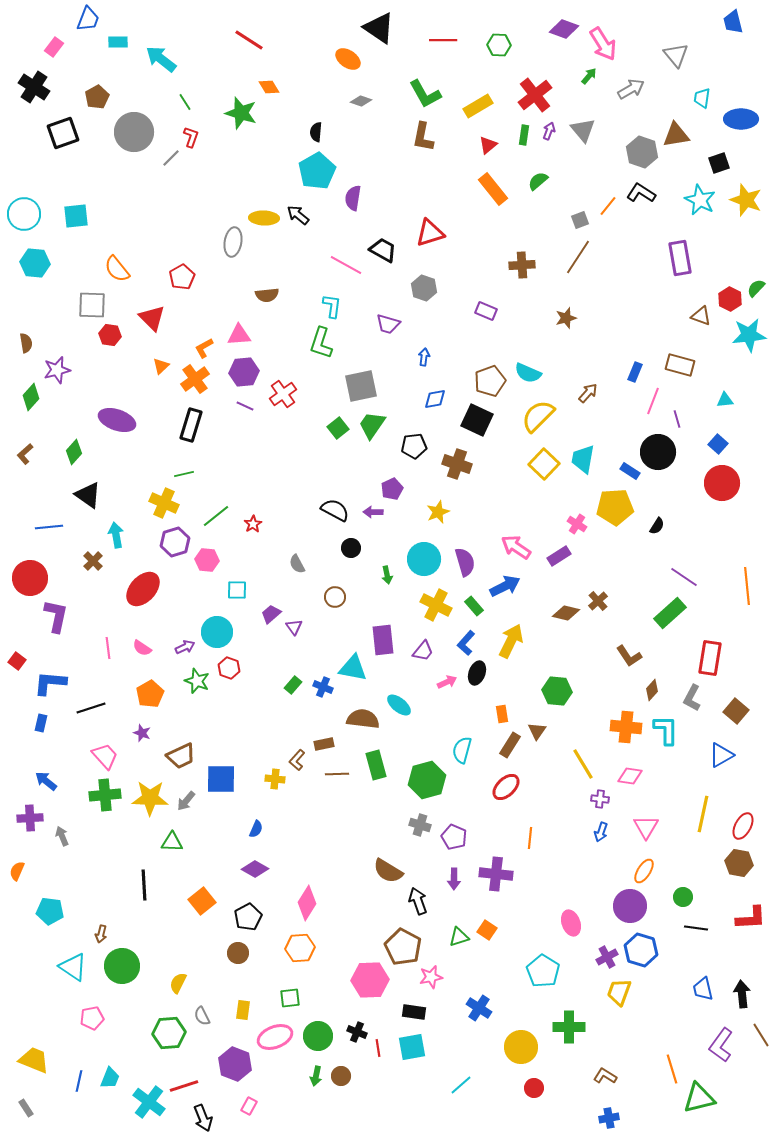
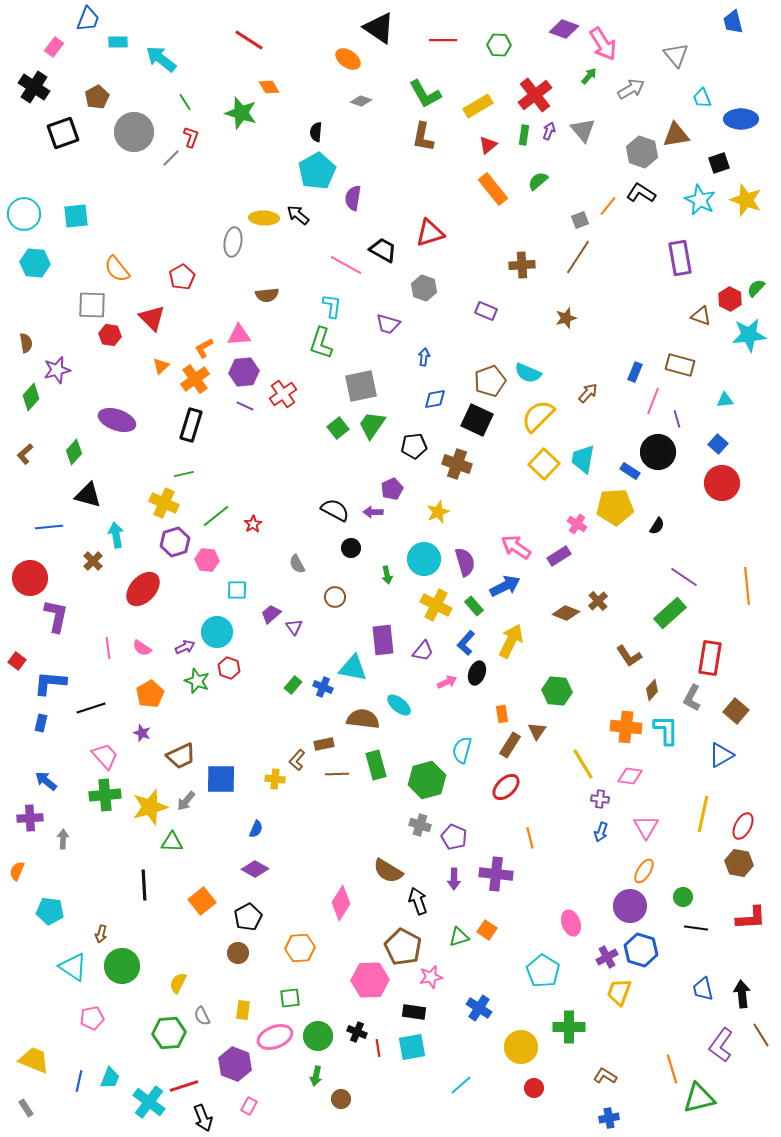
cyan trapezoid at (702, 98): rotated 30 degrees counterclockwise
black triangle at (88, 495): rotated 20 degrees counterclockwise
brown diamond at (566, 613): rotated 8 degrees clockwise
yellow star at (150, 798): moved 9 px down; rotated 18 degrees counterclockwise
gray arrow at (62, 836): moved 1 px right, 3 px down; rotated 24 degrees clockwise
orange line at (530, 838): rotated 20 degrees counterclockwise
pink diamond at (307, 903): moved 34 px right
brown circle at (341, 1076): moved 23 px down
